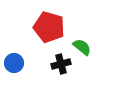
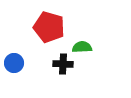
green semicircle: rotated 42 degrees counterclockwise
black cross: moved 2 px right; rotated 18 degrees clockwise
